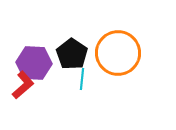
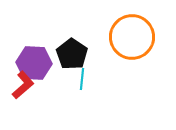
orange circle: moved 14 px right, 16 px up
